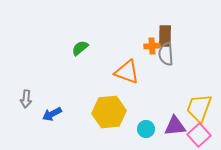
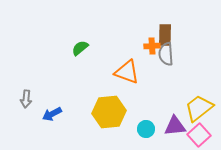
brown rectangle: moved 1 px up
yellow trapezoid: rotated 32 degrees clockwise
